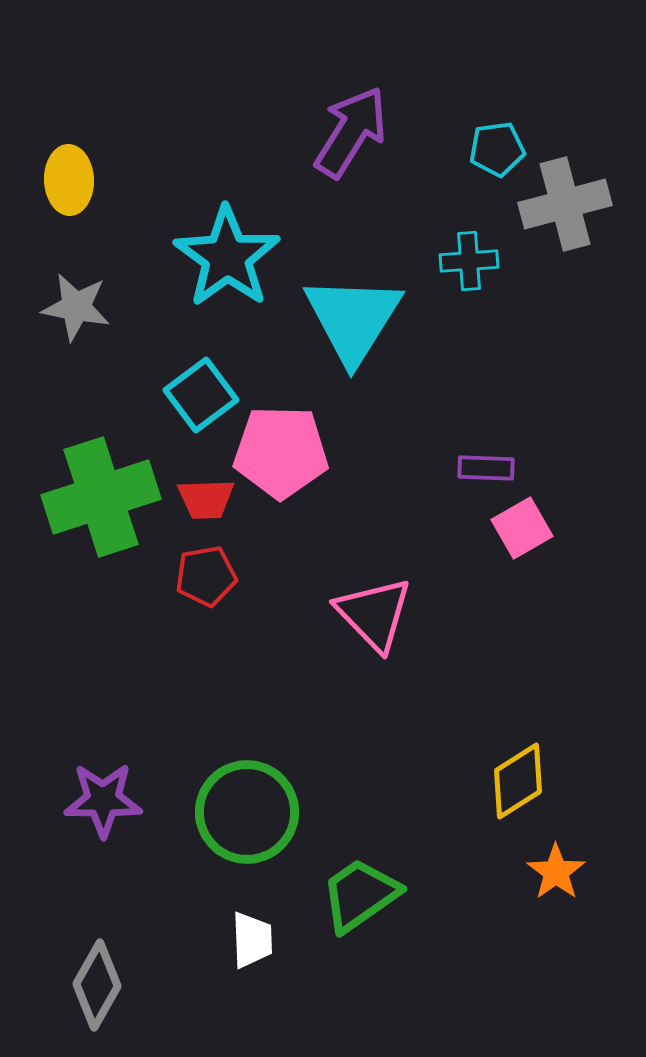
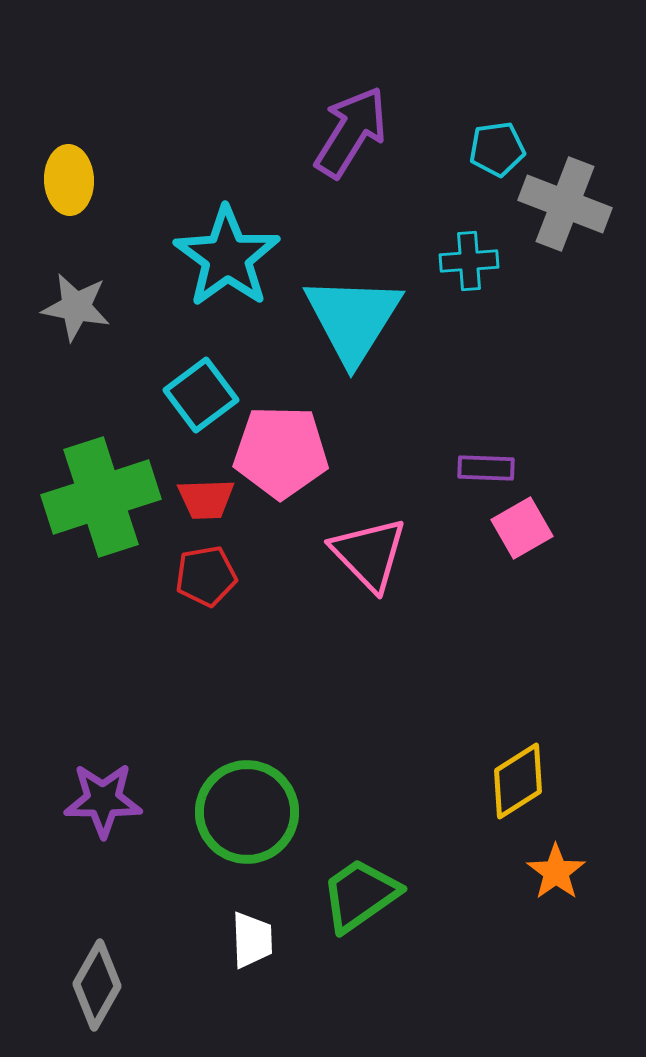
gray cross: rotated 36 degrees clockwise
pink triangle: moved 5 px left, 60 px up
